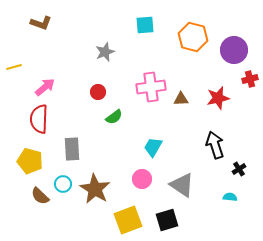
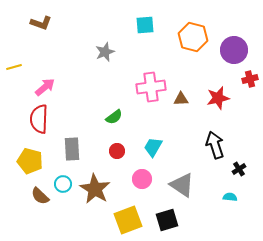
red circle: moved 19 px right, 59 px down
